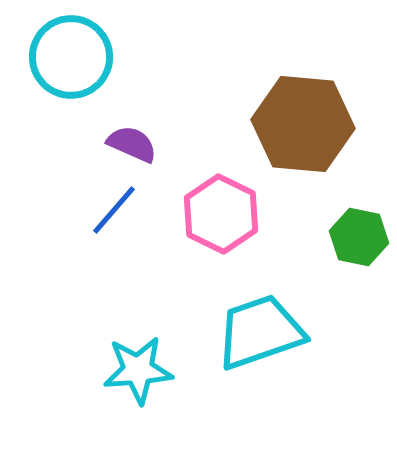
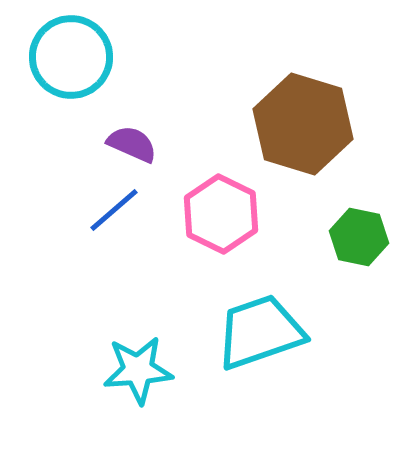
brown hexagon: rotated 12 degrees clockwise
blue line: rotated 8 degrees clockwise
